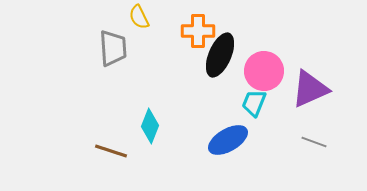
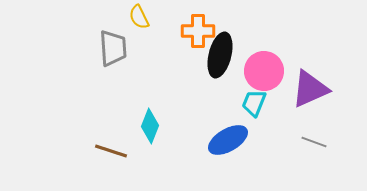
black ellipse: rotated 9 degrees counterclockwise
